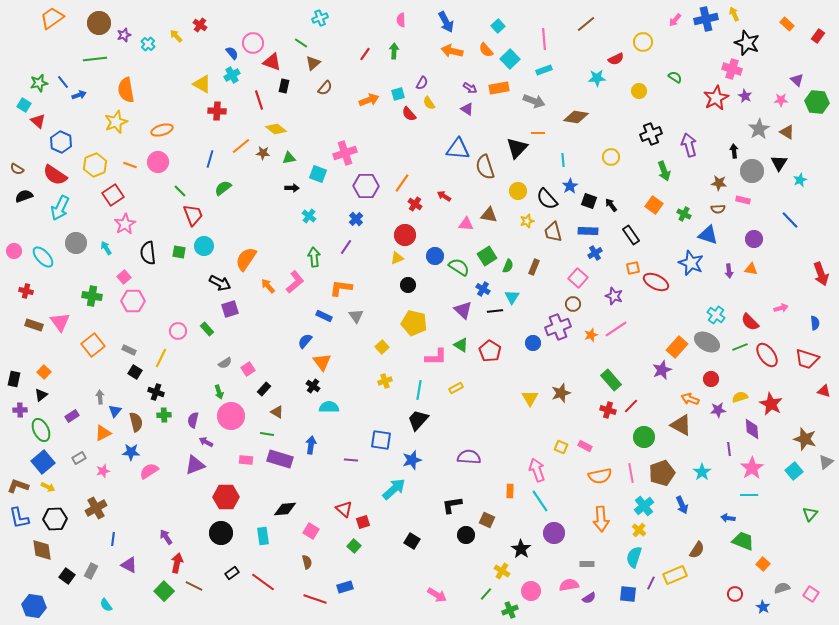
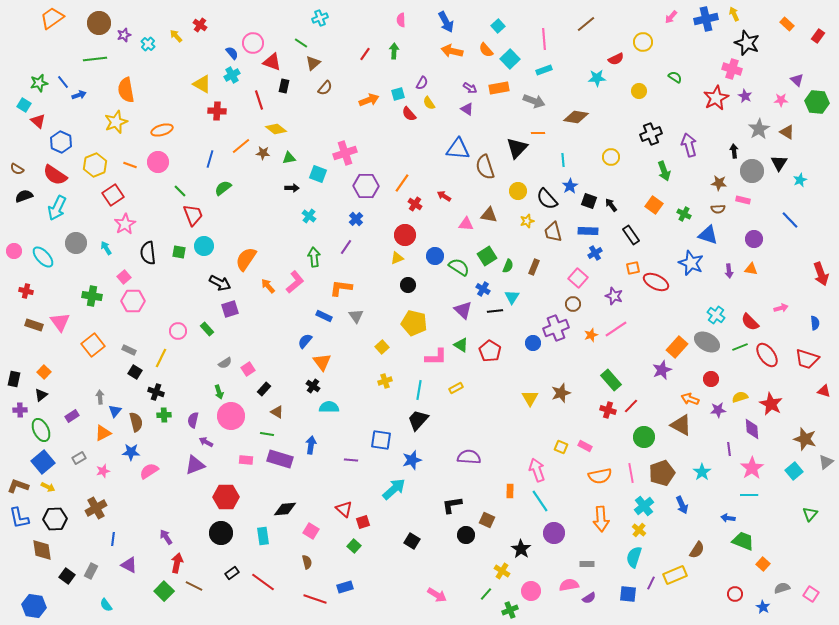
pink arrow at (675, 20): moved 4 px left, 3 px up
cyan arrow at (60, 208): moved 3 px left
purple cross at (558, 327): moved 2 px left, 1 px down
